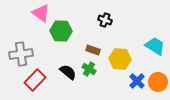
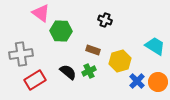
yellow hexagon: moved 2 px down; rotated 20 degrees counterclockwise
green cross: moved 2 px down; rotated 32 degrees clockwise
red rectangle: rotated 15 degrees clockwise
